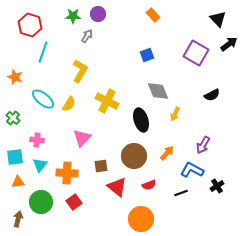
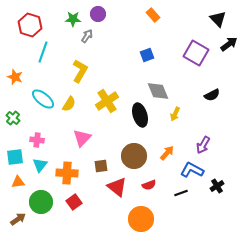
green star: moved 3 px down
yellow cross: rotated 30 degrees clockwise
black ellipse: moved 1 px left, 5 px up
brown arrow: rotated 42 degrees clockwise
